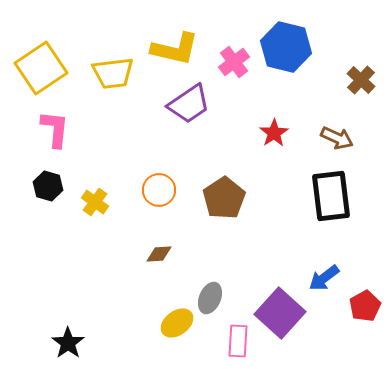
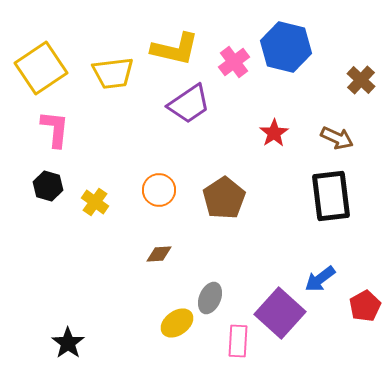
blue arrow: moved 4 px left, 1 px down
